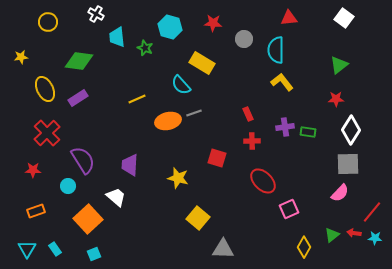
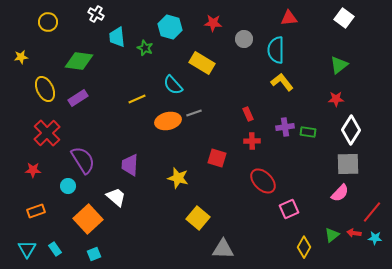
cyan semicircle at (181, 85): moved 8 px left
